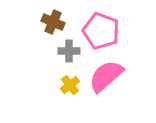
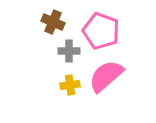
yellow cross: rotated 30 degrees clockwise
